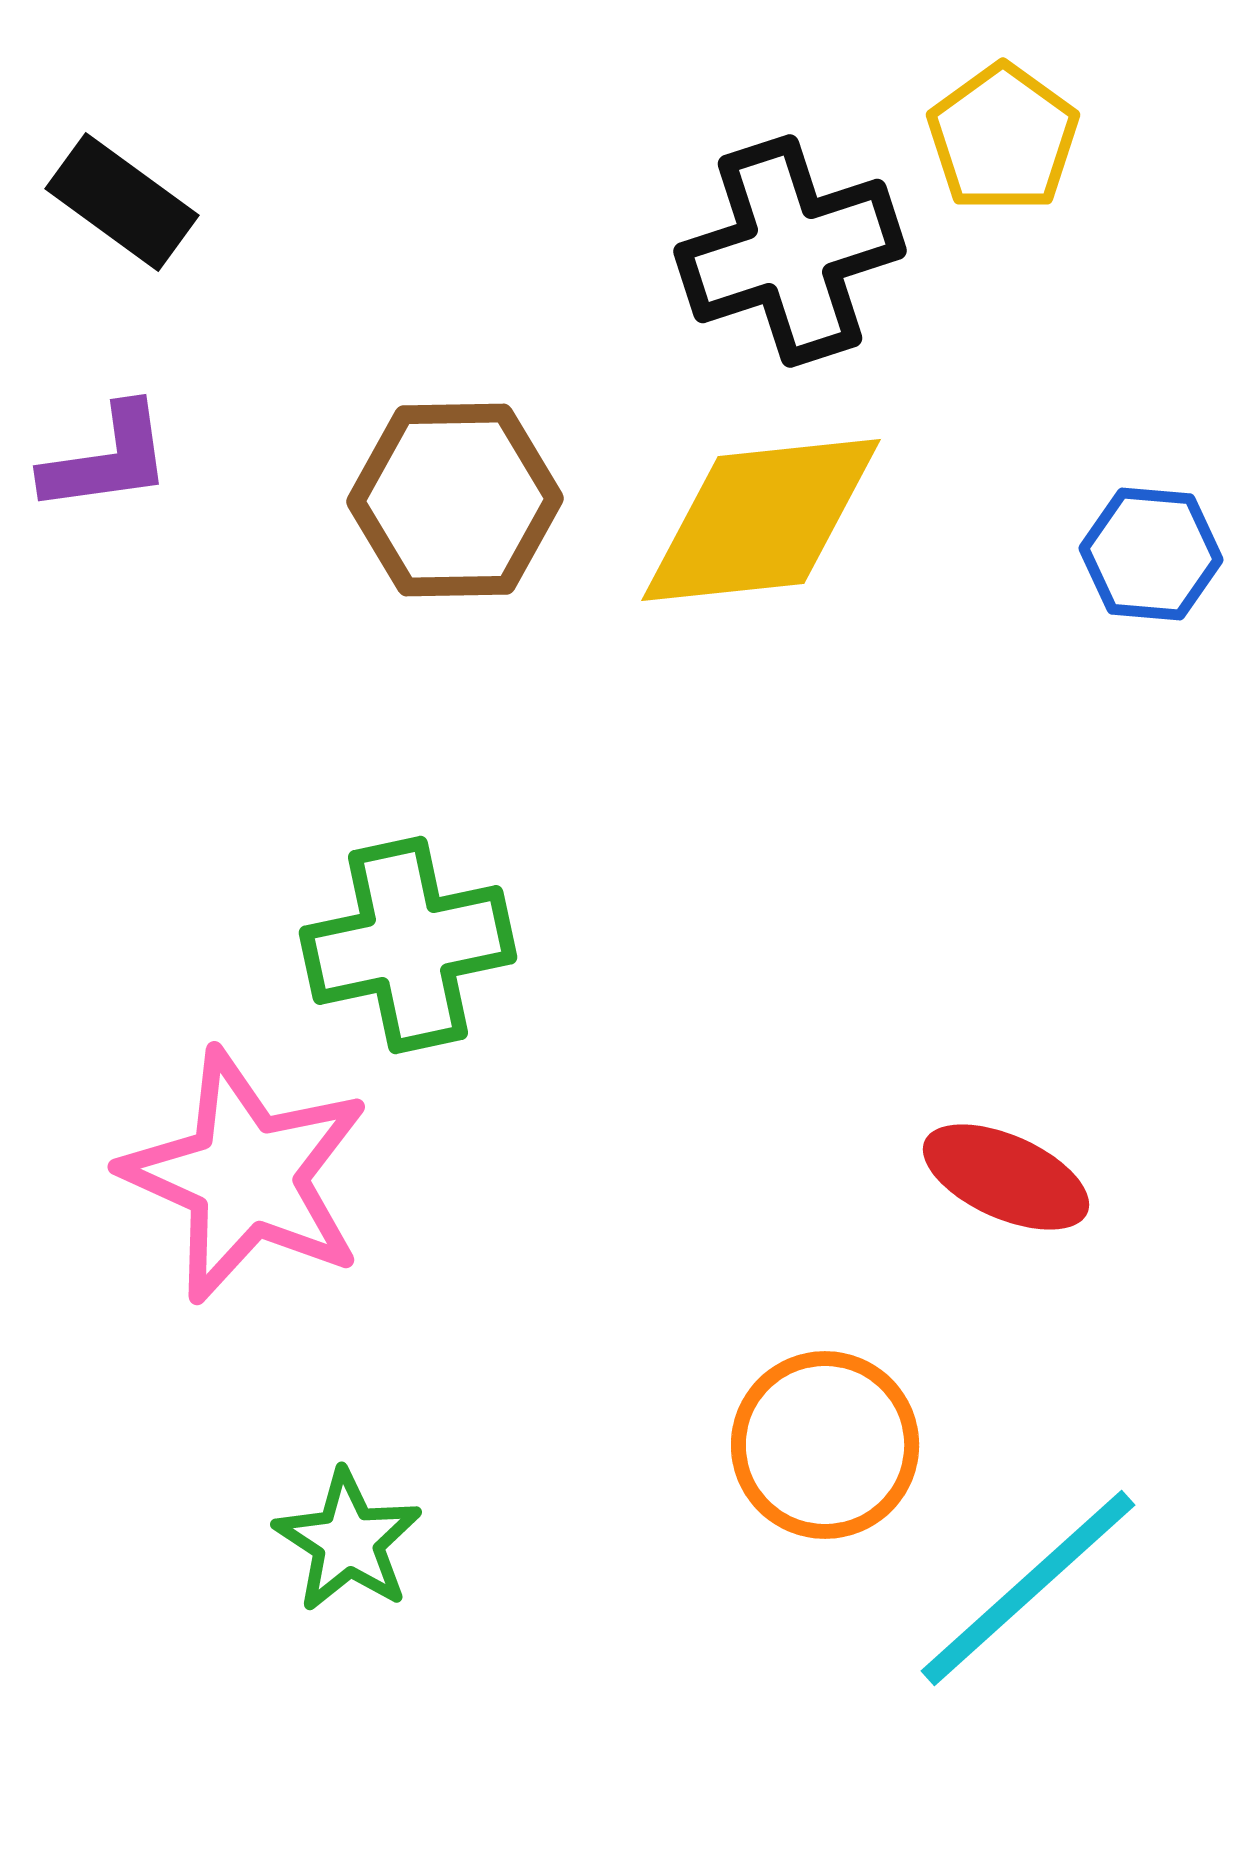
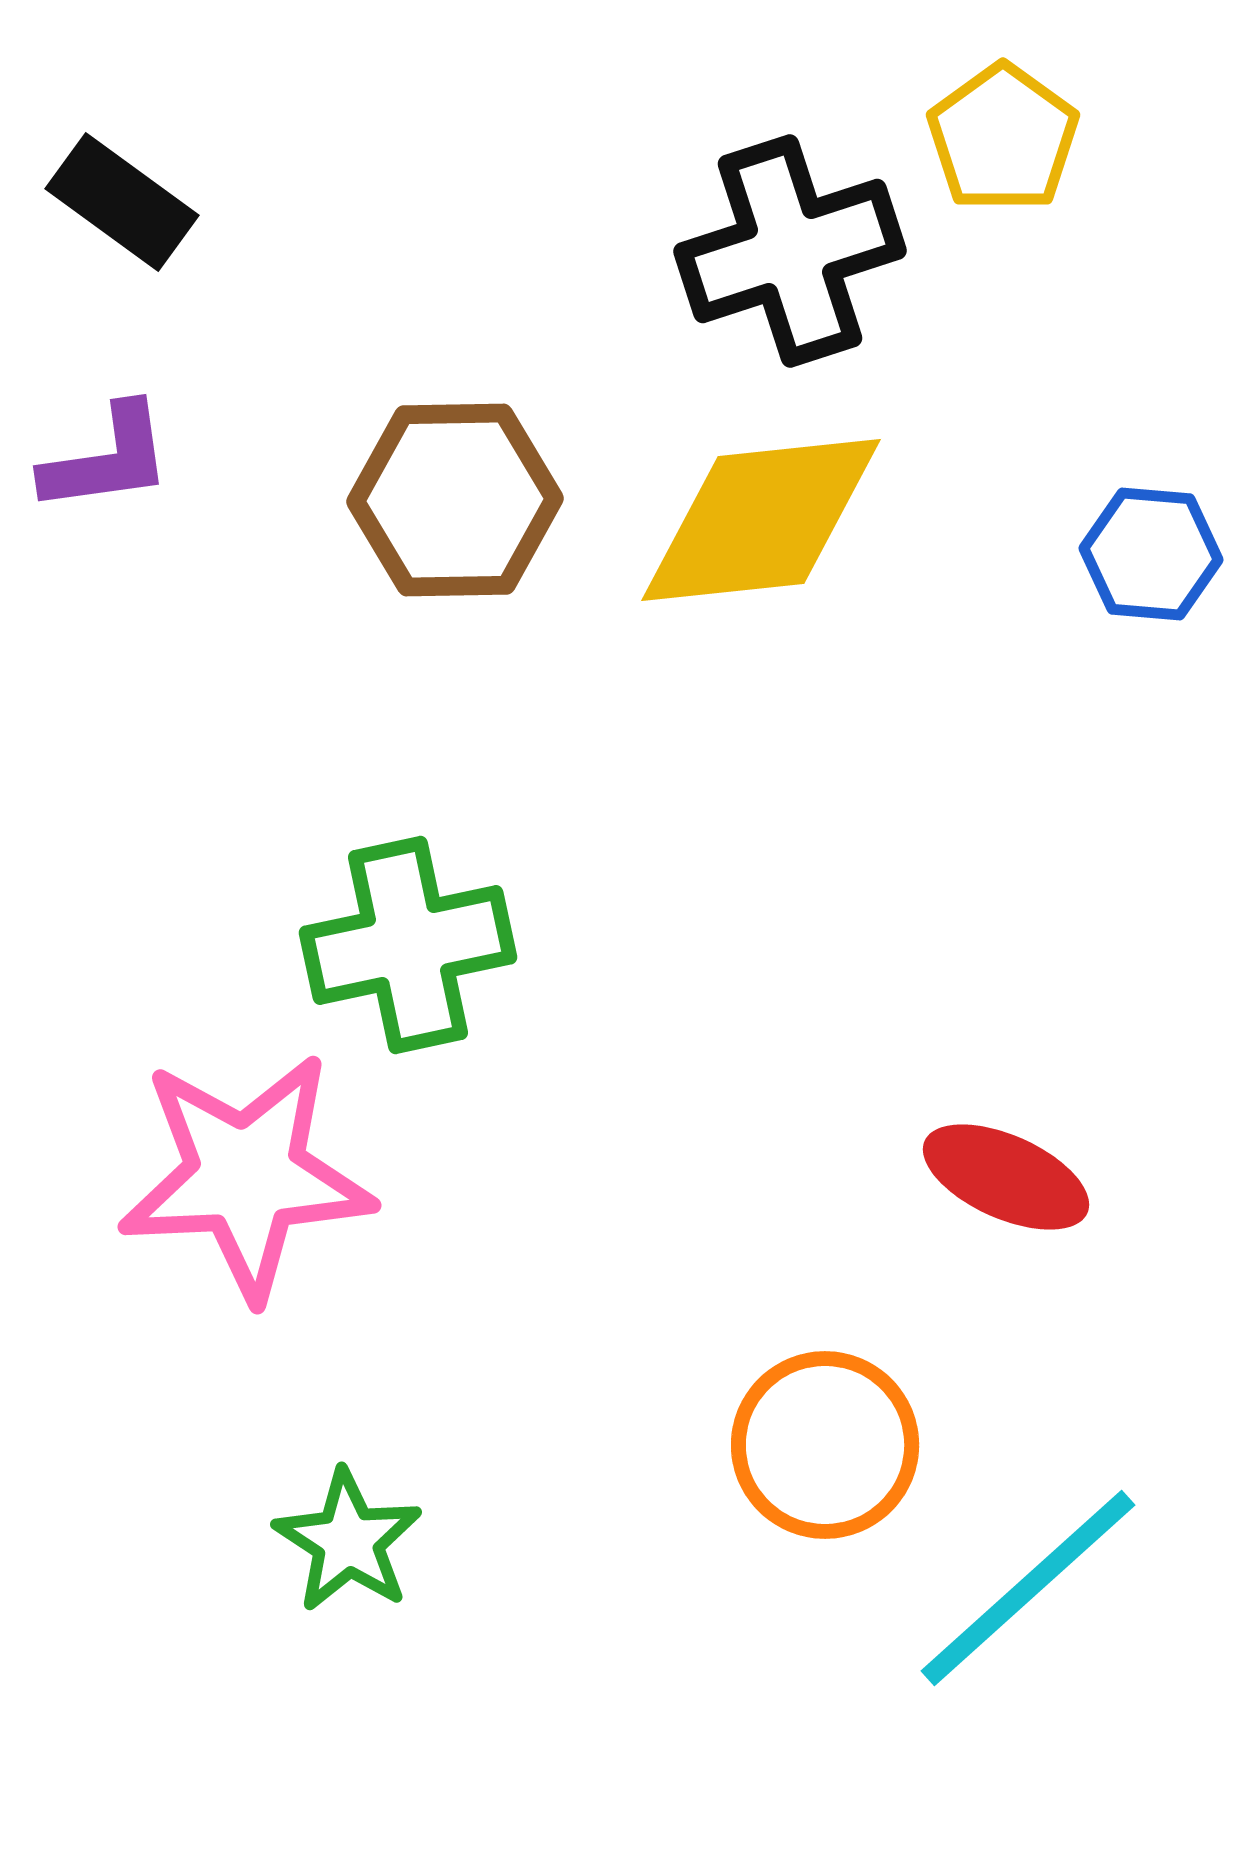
pink star: rotated 27 degrees counterclockwise
